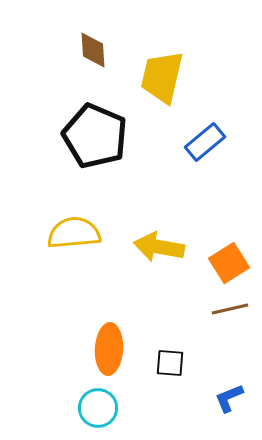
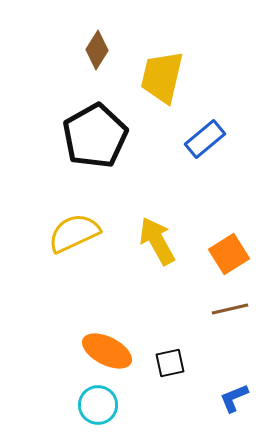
brown diamond: moved 4 px right; rotated 36 degrees clockwise
black pentagon: rotated 20 degrees clockwise
blue rectangle: moved 3 px up
yellow semicircle: rotated 20 degrees counterclockwise
yellow arrow: moved 2 px left, 6 px up; rotated 51 degrees clockwise
orange square: moved 9 px up
orange ellipse: moved 2 px left, 2 px down; rotated 66 degrees counterclockwise
black square: rotated 16 degrees counterclockwise
blue L-shape: moved 5 px right
cyan circle: moved 3 px up
